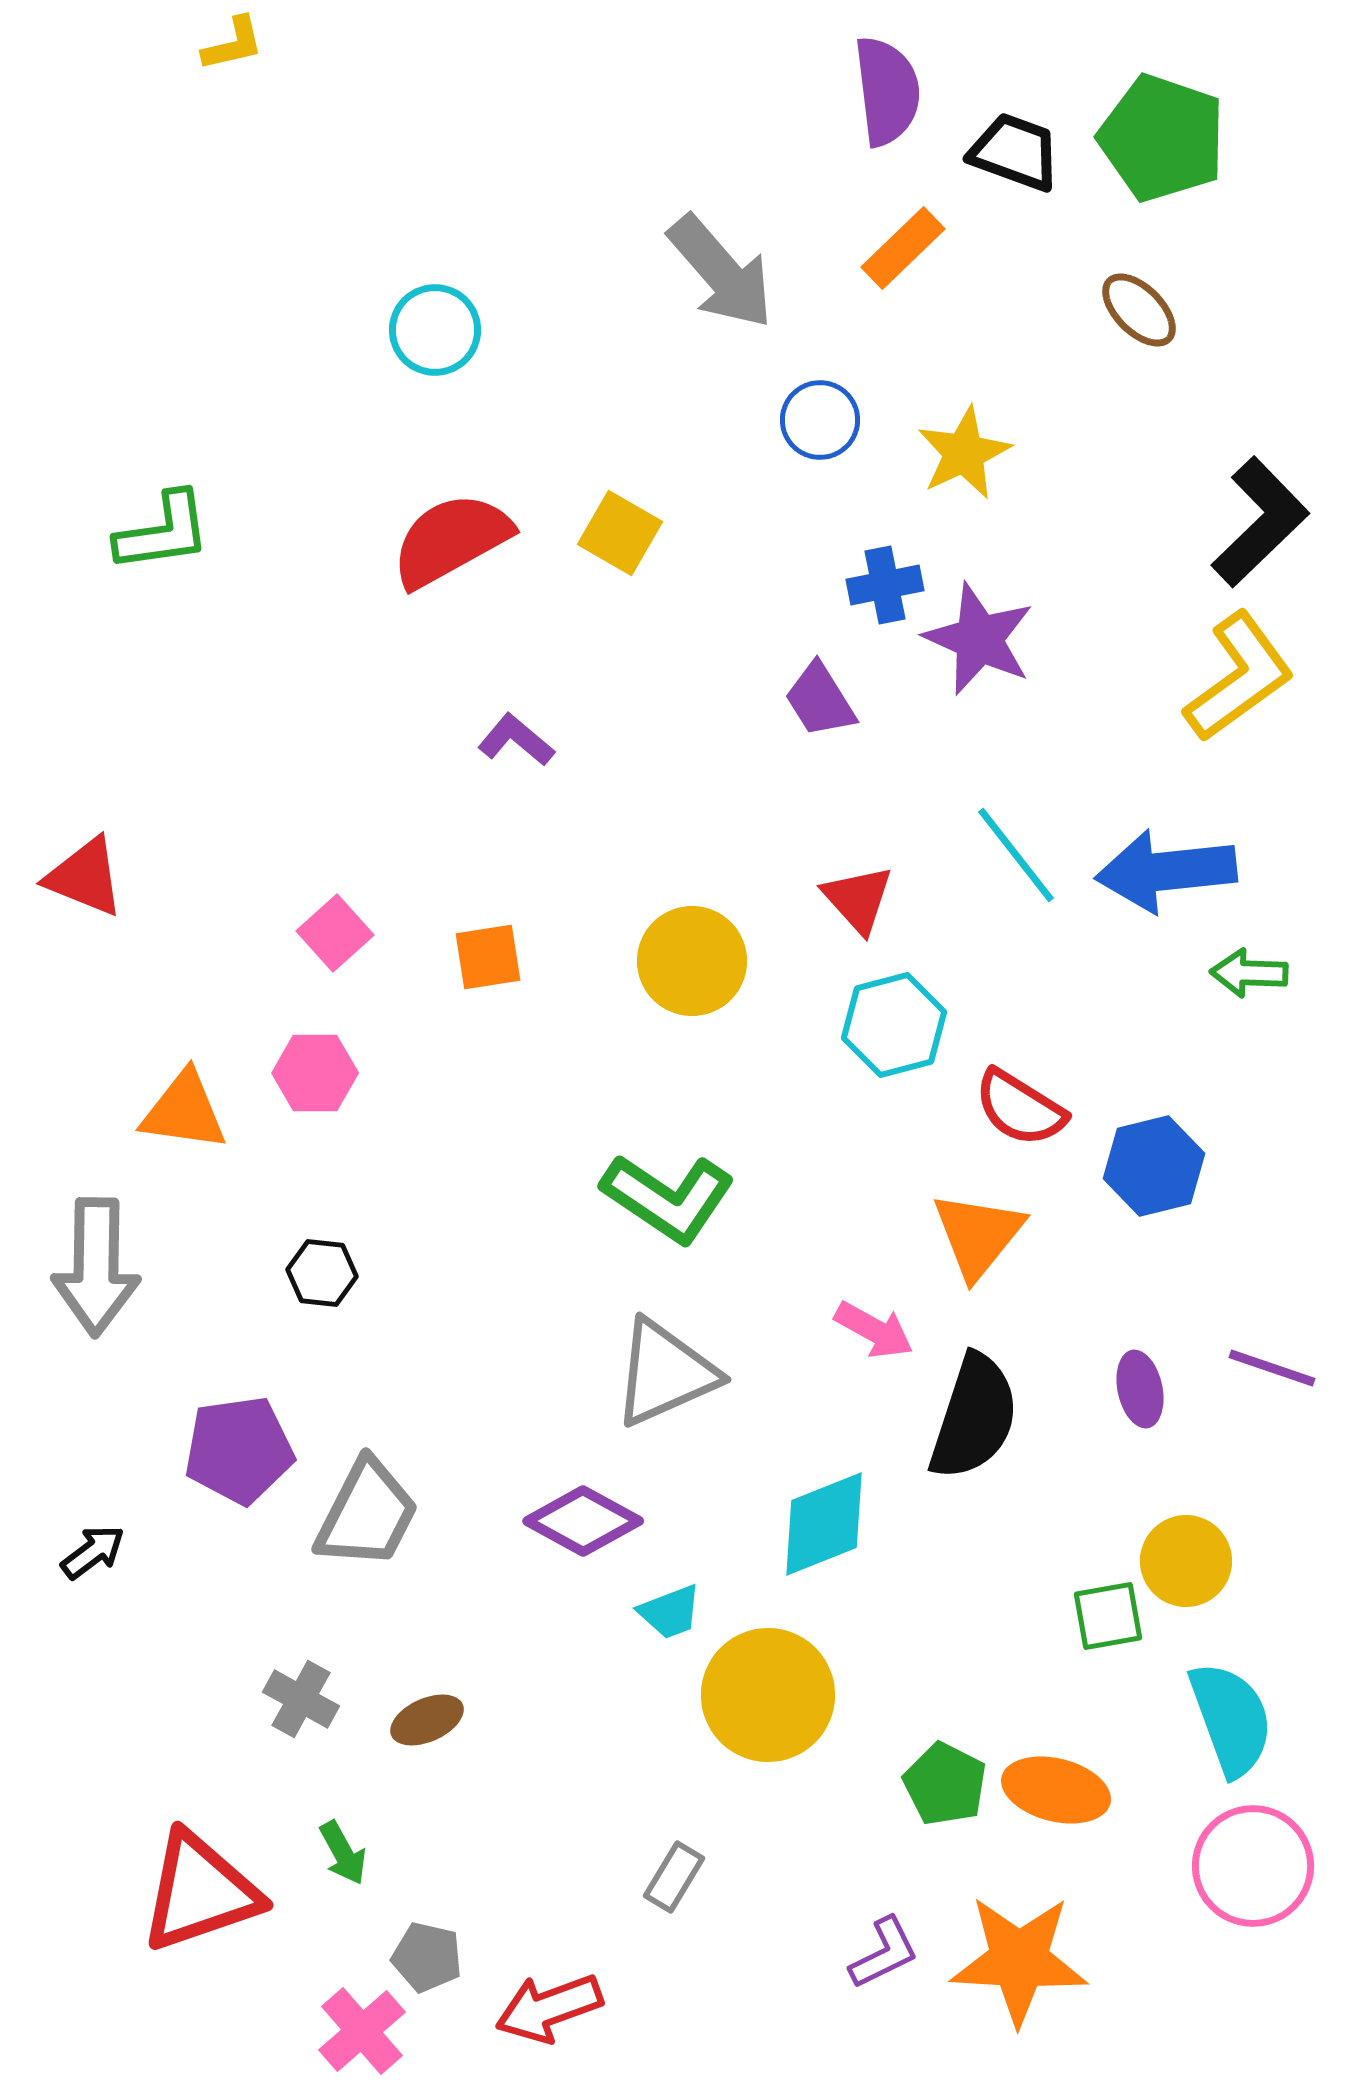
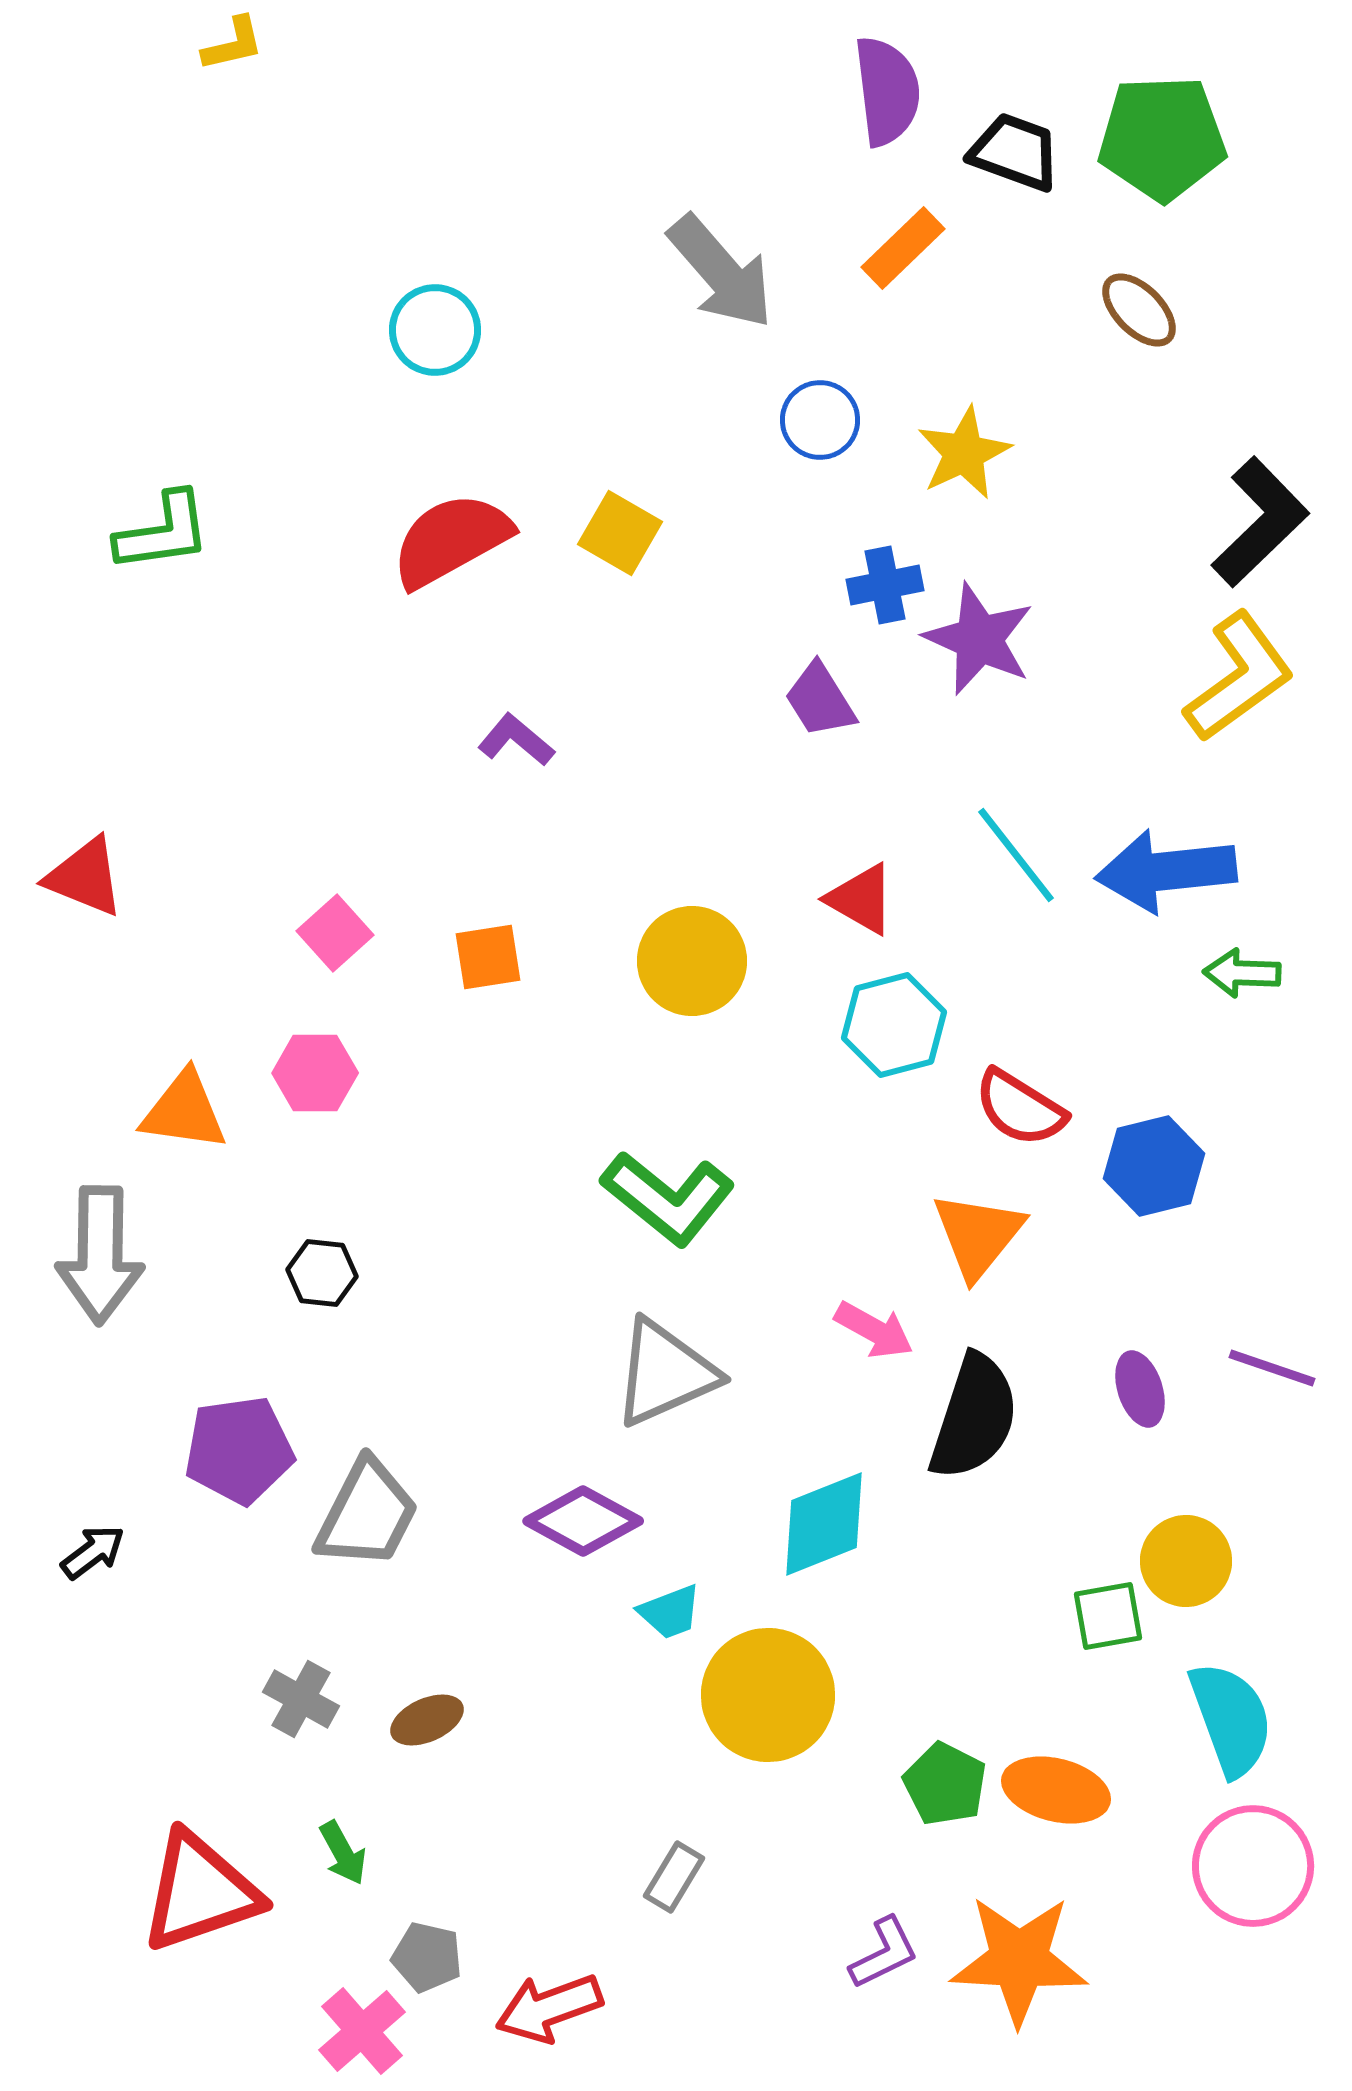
green pentagon at (1162, 138): rotated 21 degrees counterclockwise
red triangle at (858, 899): moved 3 px right; rotated 18 degrees counterclockwise
green arrow at (1249, 973): moved 7 px left
green L-shape at (668, 1198): rotated 5 degrees clockwise
gray arrow at (96, 1267): moved 4 px right, 12 px up
purple ellipse at (1140, 1389): rotated 6 degrees counterclockwise
